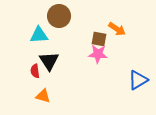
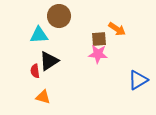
brown square: rotated 14 degrees counterclockwise
black triangle: rotated 30 degrees clockwise
orange triangle: moved 1 px down
